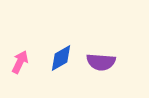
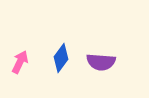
blue diamond: rotated 24 degrees counterclockwise
